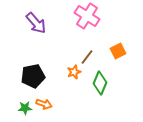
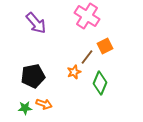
orange square: moved 13 px left, 5 px up
